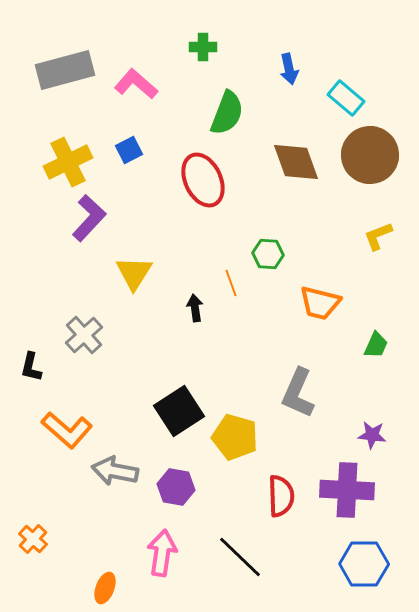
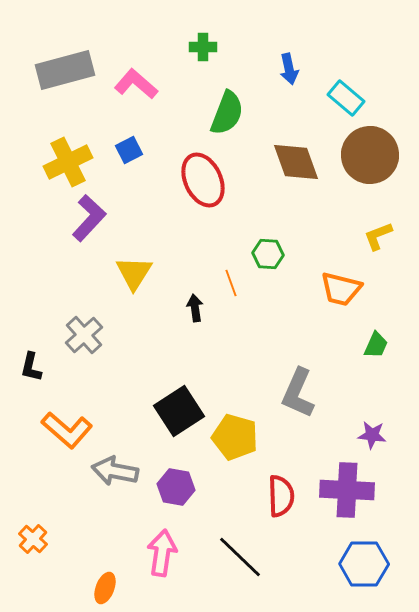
orange trapezoid: moved 21 px right, 14 px up
